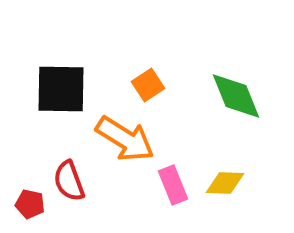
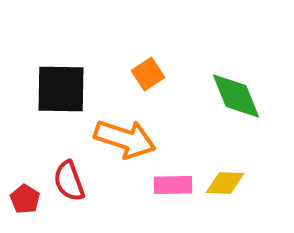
orange square: moved 11 px up
orange arrow: rotated 14 degrees counterclockwise
pink rectangle: rotated 69 degrees counterclockwise
red pentagon: moved 5 px left, 5 px up; rotated 20 degrees clockwise
